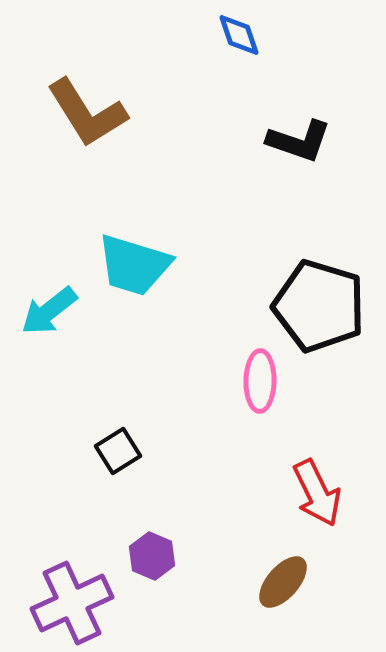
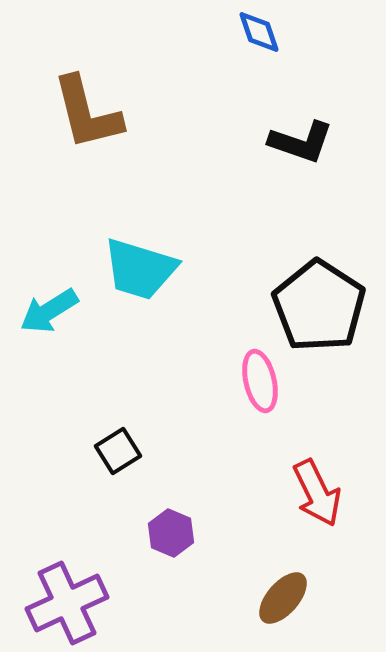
blue diamond: moved 20 px right, 3 px up
brown L-shape: rotated 18 degrees clockwise
black L-shape: moved 2 px right, 1 px down
cyan trapezoid: moved 6 px right, 4 px down
black pentagon: rotated 16 degrees clockwise
cyan arrow: rotated 6 degrees clockwise
pink ellipse: rotated 14 degrees counterclockwise
purple hexagon: moved 19 px right, 23 px up
brown ellipse: moved 16 px down
purple cross: moved 5 px left
